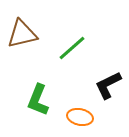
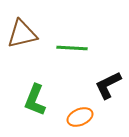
green line: rotated 44 degrees clockwise
green L-shape: moved 3 px left
orange ellipse: rotated 35 degrees counterclockwise
